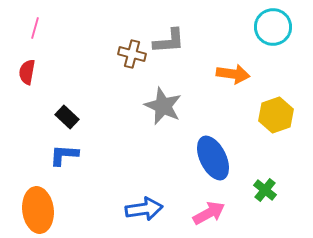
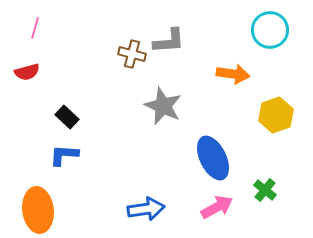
cyan circle: moved 3 px left, 3 px down
red semicircle: rotated 115 degrees counterclockwise
blue arrow: moved 2 px right
pink arrow: moved 8 px right, 6 px up
